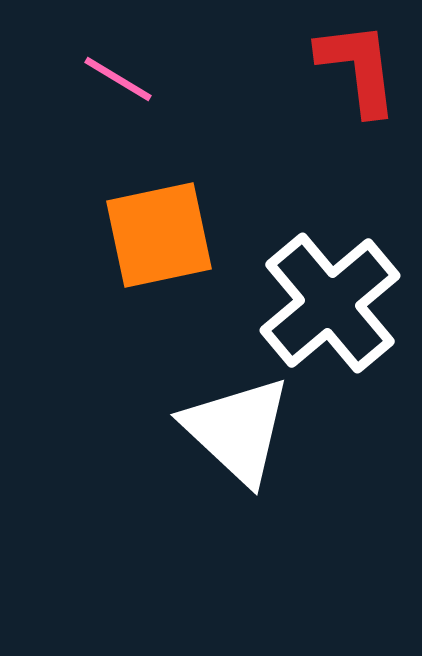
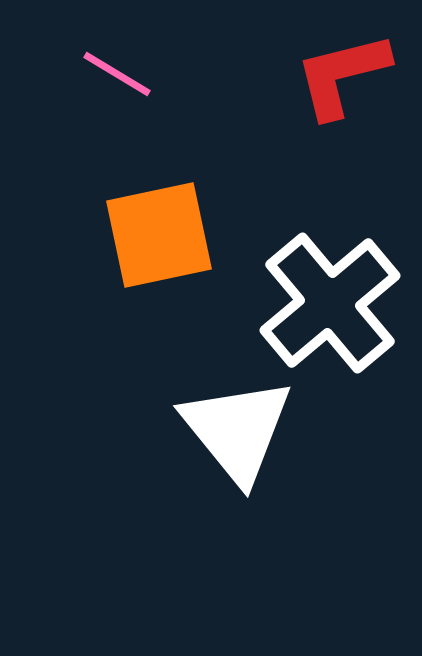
red L-shape: moved 16 px left, 7 px down; rotated 97 degrees counterclockwise
pink line: moved 1 px left, 5 px up
white triangle: rotated 8 degrees clockwise
